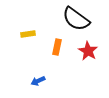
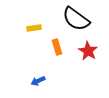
yellow rectangle: moved 6 px right, 6 px up
orange rectangle: rotated 28 degrees counterclockwise
